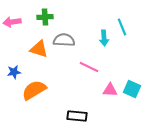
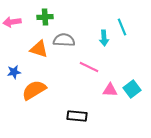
cyan square: rotated 30 degrees clockwise
